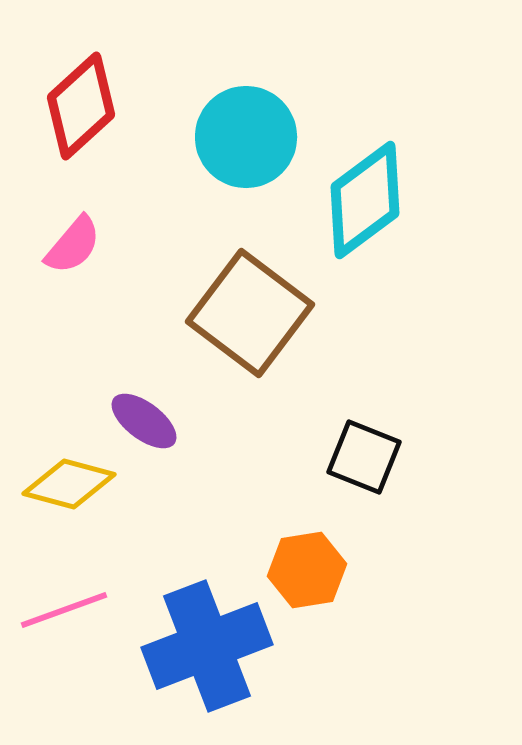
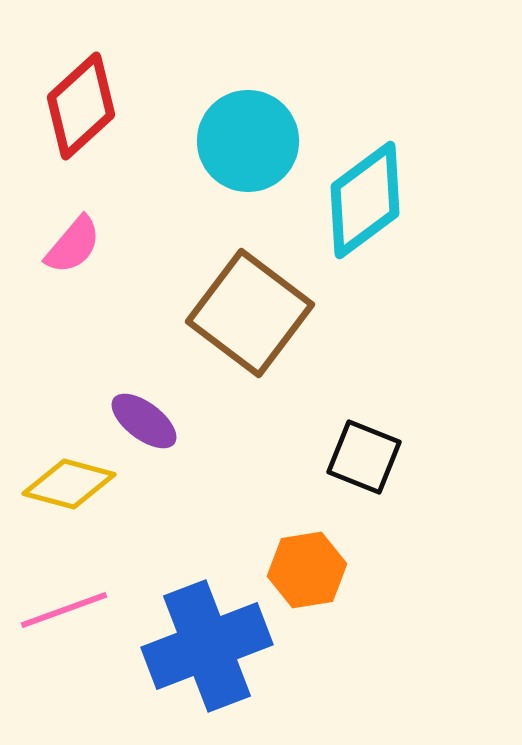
cyan circle: moved 2 px right, 4 px down
